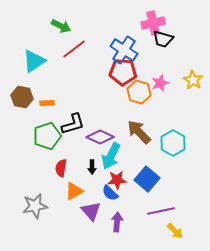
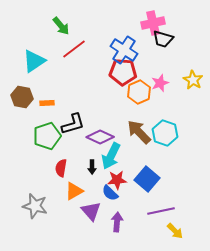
green arrow: rotated 24 degrees clockwise
orange hexagon: rotated 20 degrees clockwise
cyan hexagon: moved 8 px left, 10 px up; rotated 10 degrees counterclockwise
gray star: rotated 25 degrees clockwise
